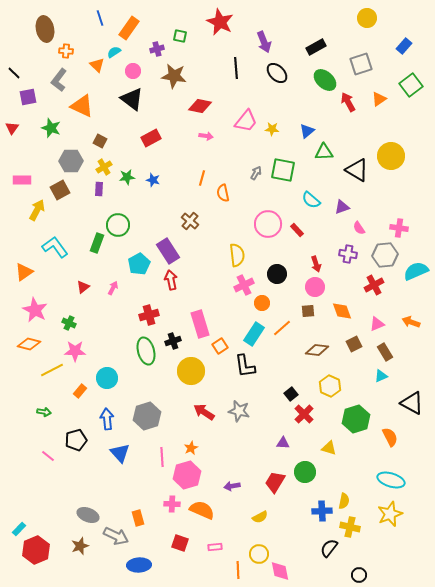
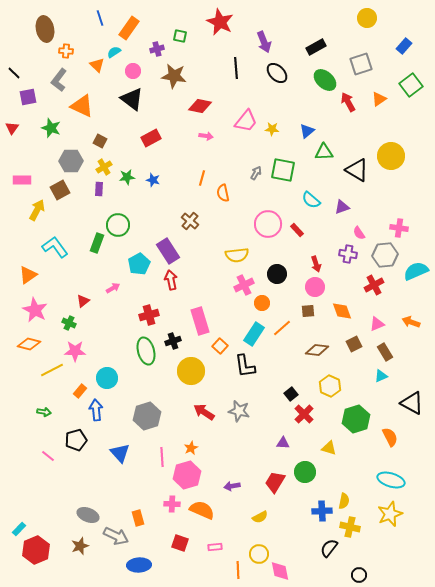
pink semicircle at (359, 228): moved 5 px down
yellow semicircle at (237, 255): rotated 90 degrees clockwise
orange triangle at (24, 272): moved 4 px right, 3 px down
red triangle at (83, 287): moved 14 px down
pink arrow at (113, 288): rotated 32 degrees clockwise
pink rectangle at (200, 324): moved 3 px up
orange square at (220, 346): rotated 14 degrees counterclockwise
blue arrow at (107, 419): moved 11 px left, 9 px up
